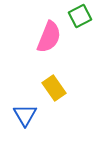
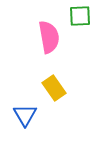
green square: rotated 25 degrees clockwise
pink semicircle: rotated 32 degrees counterclockwise
